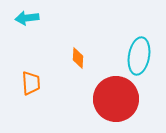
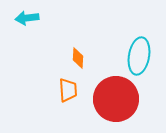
orange trapezoid: moved 37 px right, 7 px down
